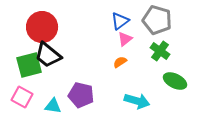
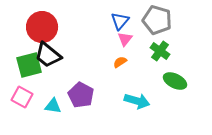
blue triangle: rotated 12 degrees counterclockwise
pink triangle: rotated 14 degrees counterclockwise
purple pentagon: rotated 15 degrees clockwise
